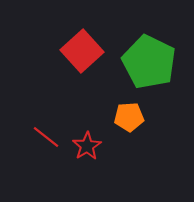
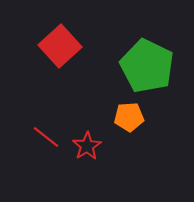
red square: moved 22 px left, 5 px up
green pentagon: moved 2 px left, 4 px down
